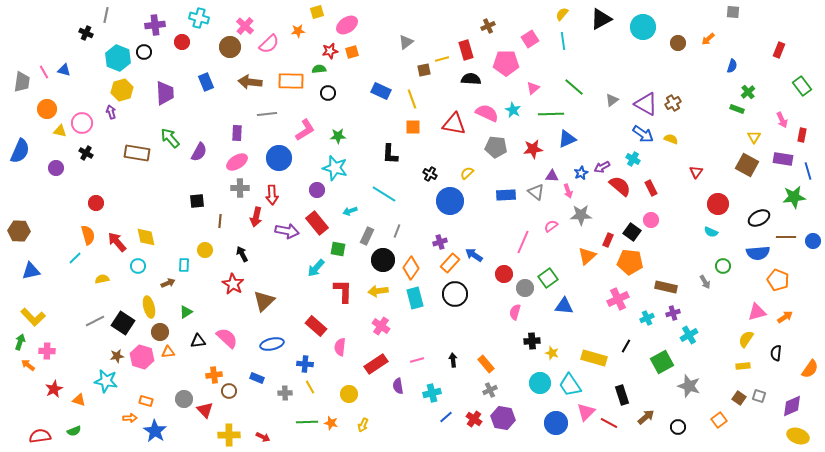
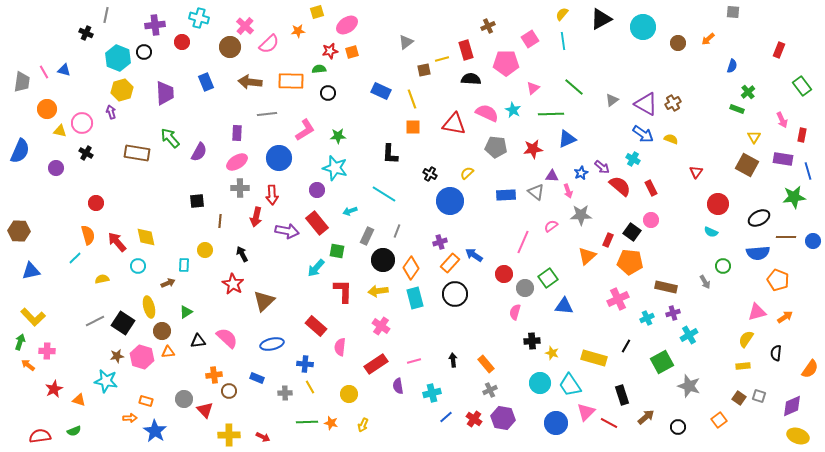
purple arrow at (602, 167): rotated 112 degrees counterclockwise
green square at (338, 249): moved 1 px left, 2 px down
brown circle at (160, 332): moved 2 px right, 1 px up
pink line at (417, 360): moved 3 px left, 1 px down
